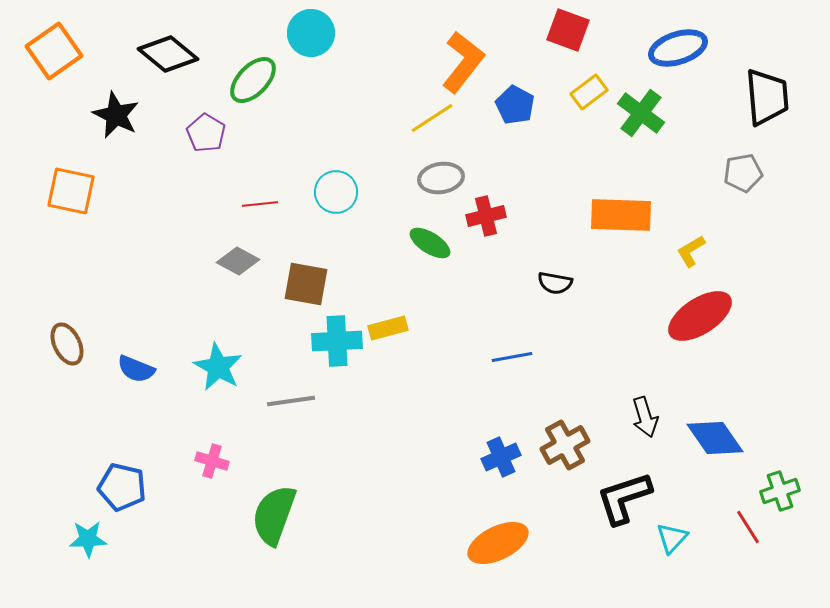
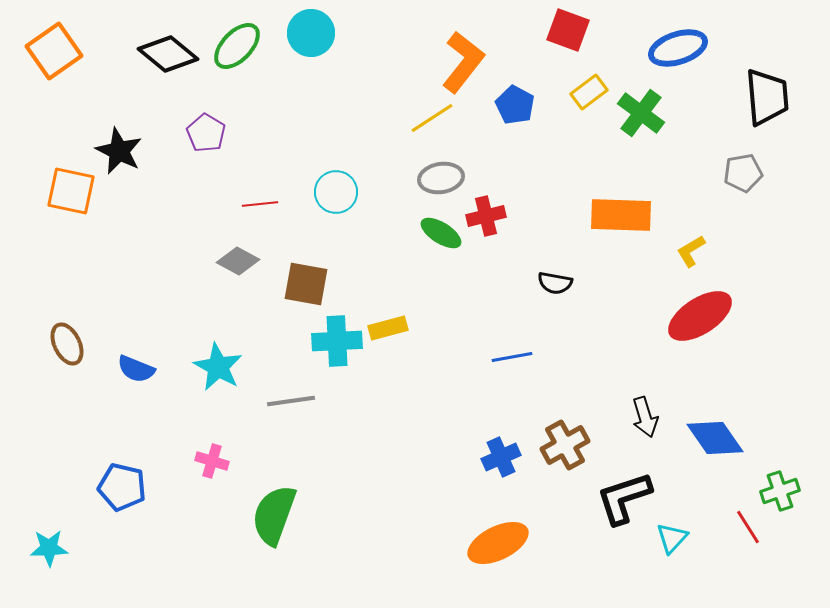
green ellipse at (253, 80): moved 16 px left, 34 px up
black star at (116, 115): moved 3 px right, 36 px down
green ellipse at (430, 243): moved 11 px right, 10 px up
cyan star at (88, 539): moved 39 px left, 9 px down
